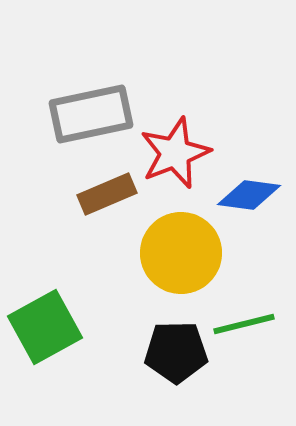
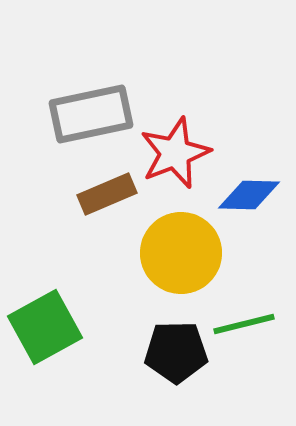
blue diamond: rotated 6 degrees counterclockwise
